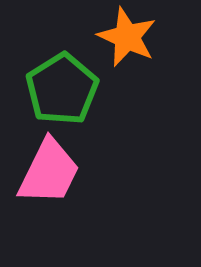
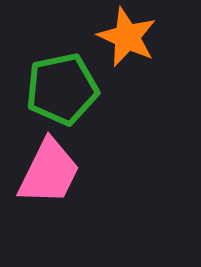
green pentagon: rotated 20 degrees clockwise
